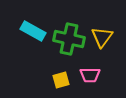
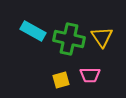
yellow triangle: rotated 10 degrees counterclockwise
